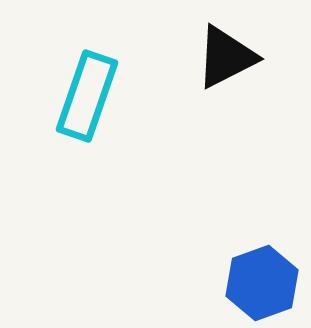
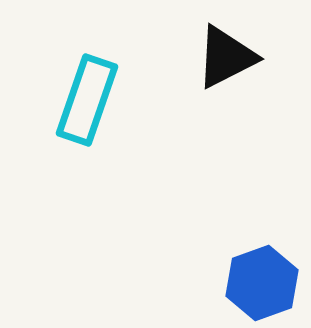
cyan rectangle: moved 4 px down
